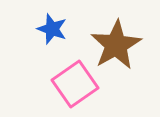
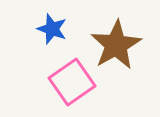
pink square: moved 3 px left, 2 px up
